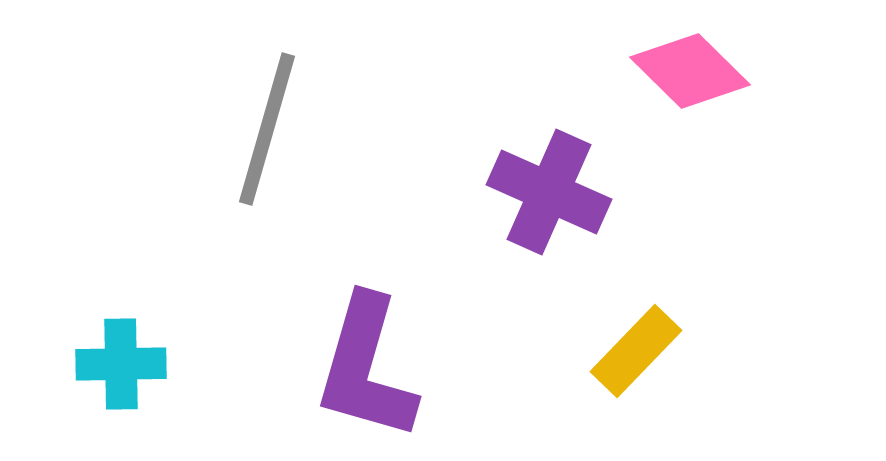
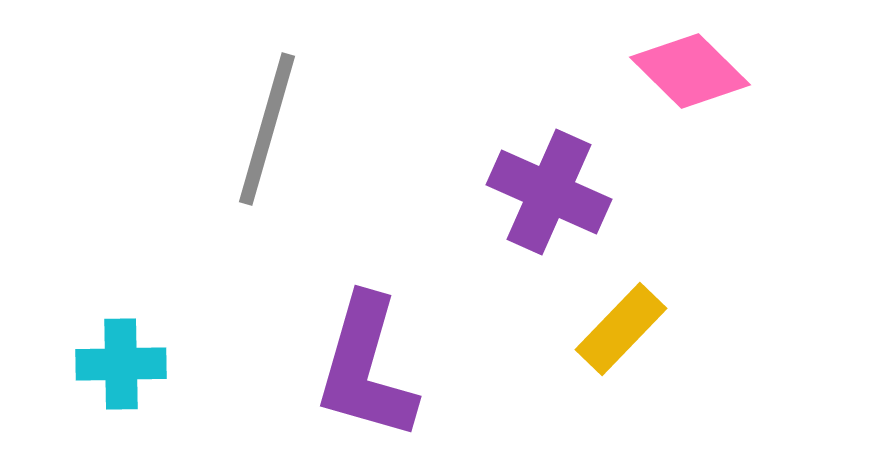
yellow rectangle: moved 15 px left, 22 px up
